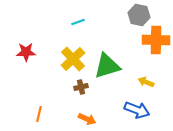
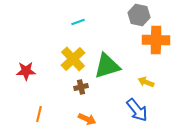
red star: moved 19 px down
blue arrow: rotated 30 degrees clockwise
